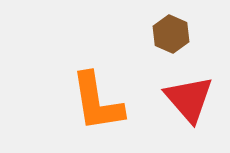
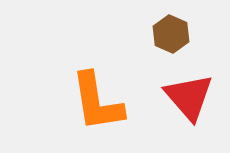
red triangle: moved 2 px up
